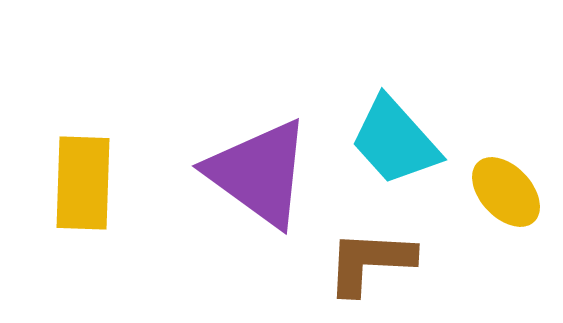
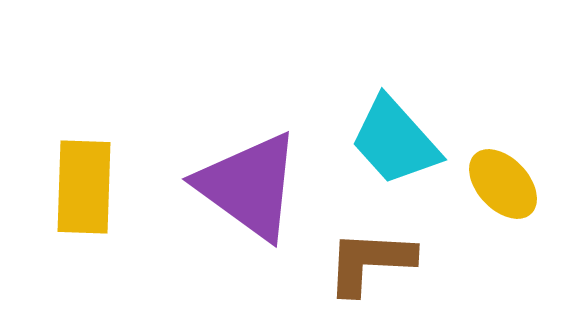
purple triangle: moved 10 px left, 13 px down
yellow rectangle: moved 1 px right, 4 px down
yellow ellipse: moved 3 px left, 8 px up
